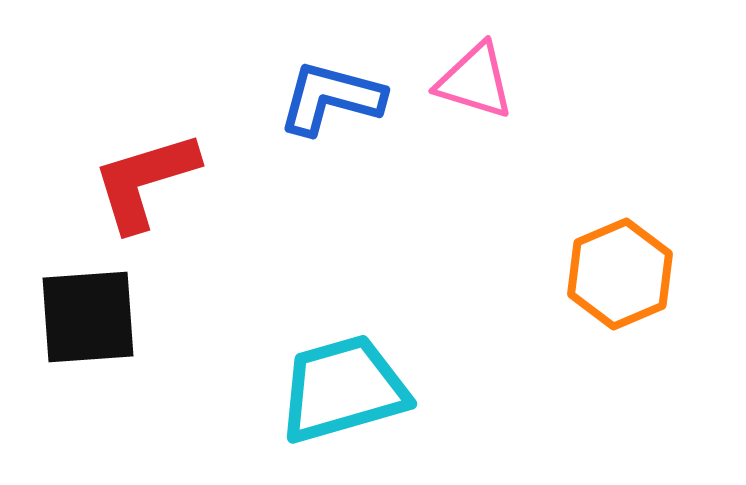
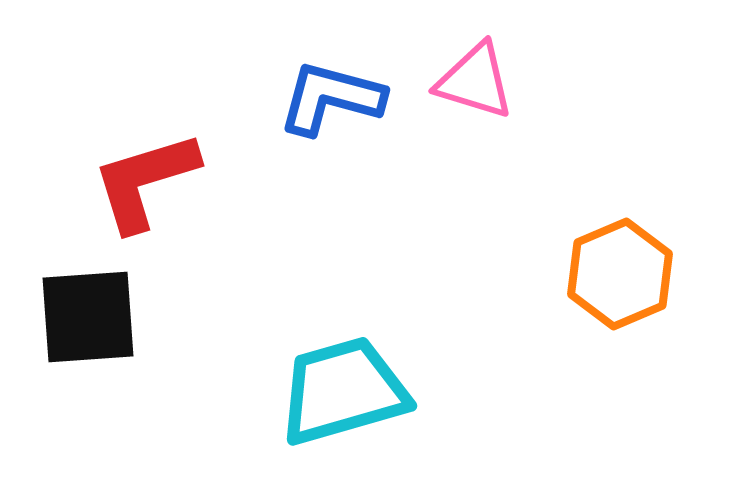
cyan trapezoid: moved 2 px down
